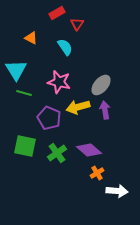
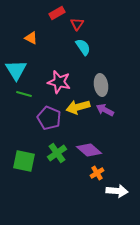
cyan semicircle: moved 18 px right
gray ellipse: rotated 50 degrees counterclockwise
green line: moved 1 px down
purple arrow: rotated 54 degrees counterclockwise
green square: moved 1 px left, 15 px down
